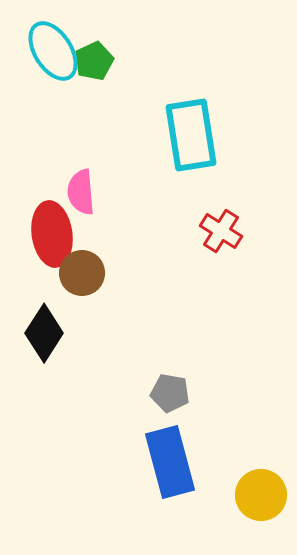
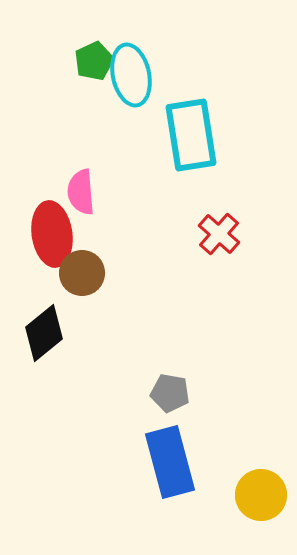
cyan ellipse: moved 78 px right, 24 px down; rotated 20 degrees clockwise
red cross: moved 2 px left, 3 px down; rotated 9 degrees clockwise
black diamond: rotated 18 degrees clockwise
